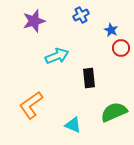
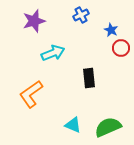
cyan arrow: moved 4 px left, 3 px up
orange L-shape: moved 11 px up
green semicircle: moved 6 px left, 15 px down
